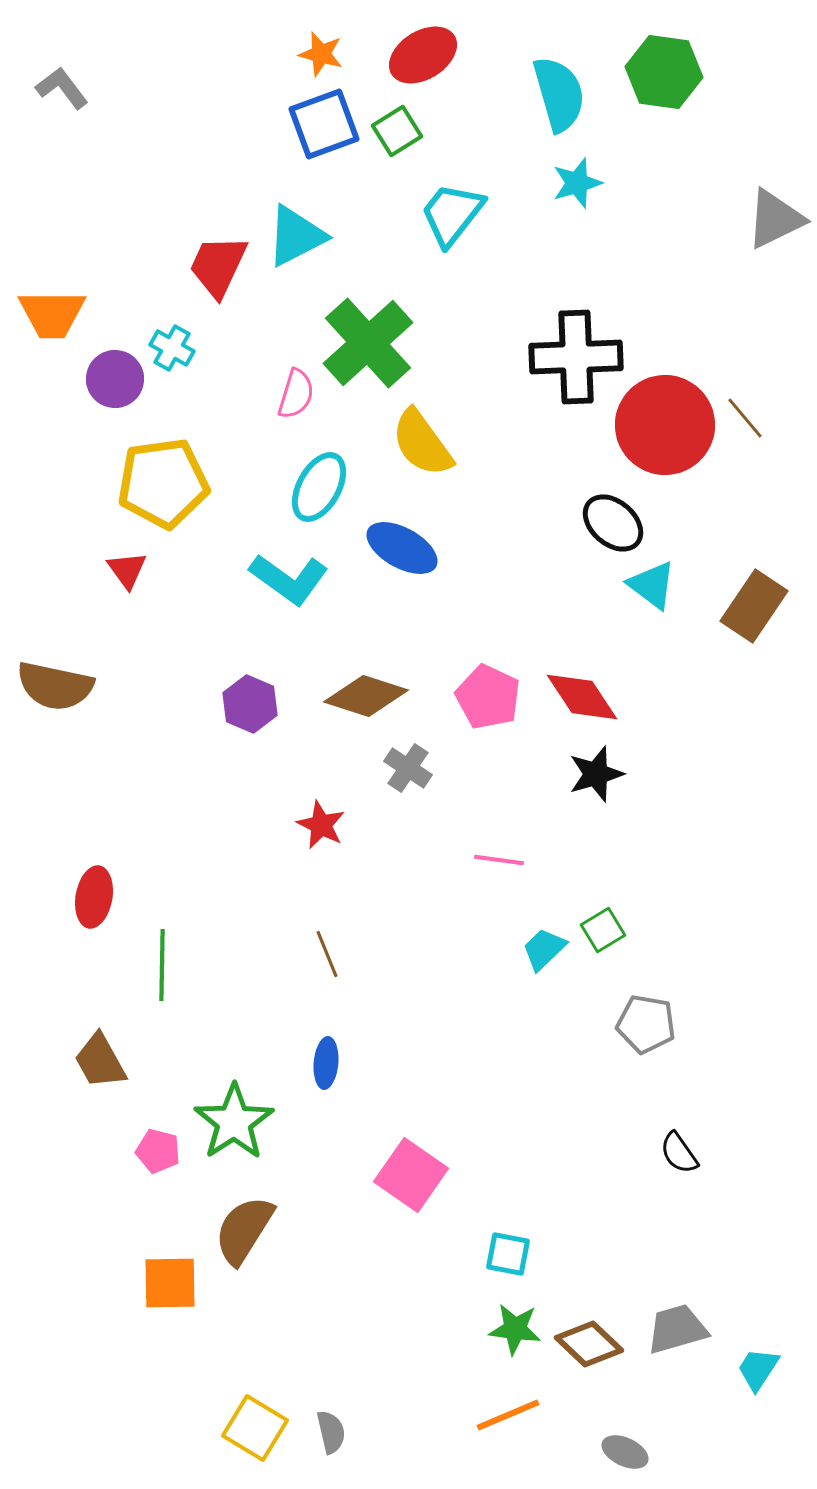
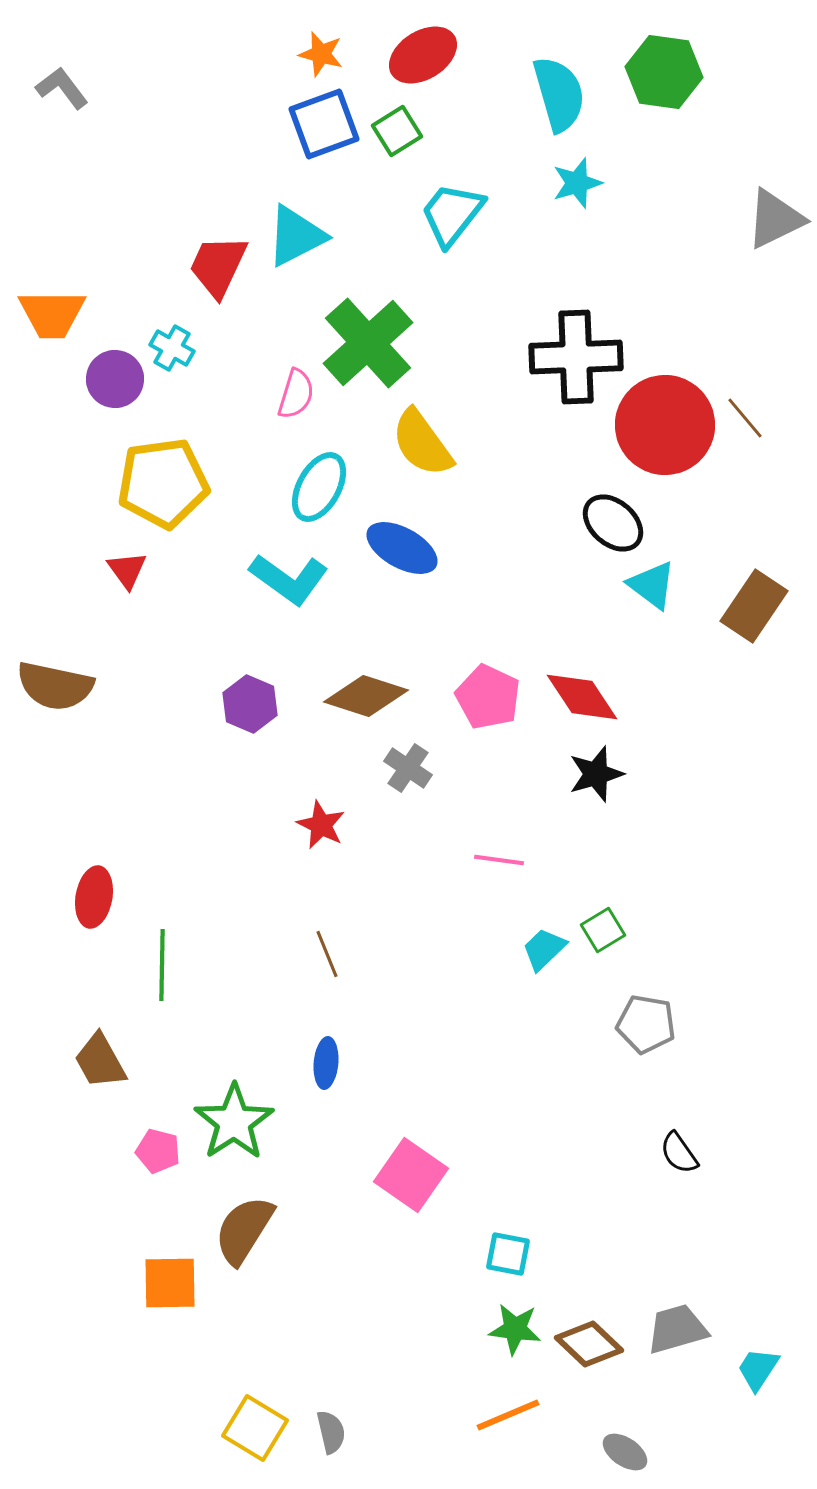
gray ellipse at (625, 1452): rotated 9 degrees clockwise
